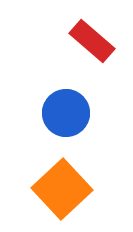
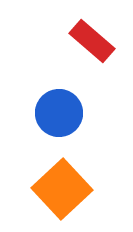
blue circle: moved 7 px left
